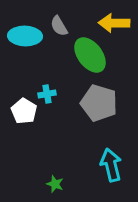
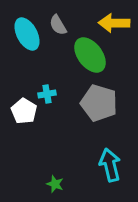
gray semicircle: moved 1 px left, 1 px up
cyan ellipse: moved 2 px right, 2 px up; rotated 60 degrees clockwise
cyan arrow: moved 1 px left
